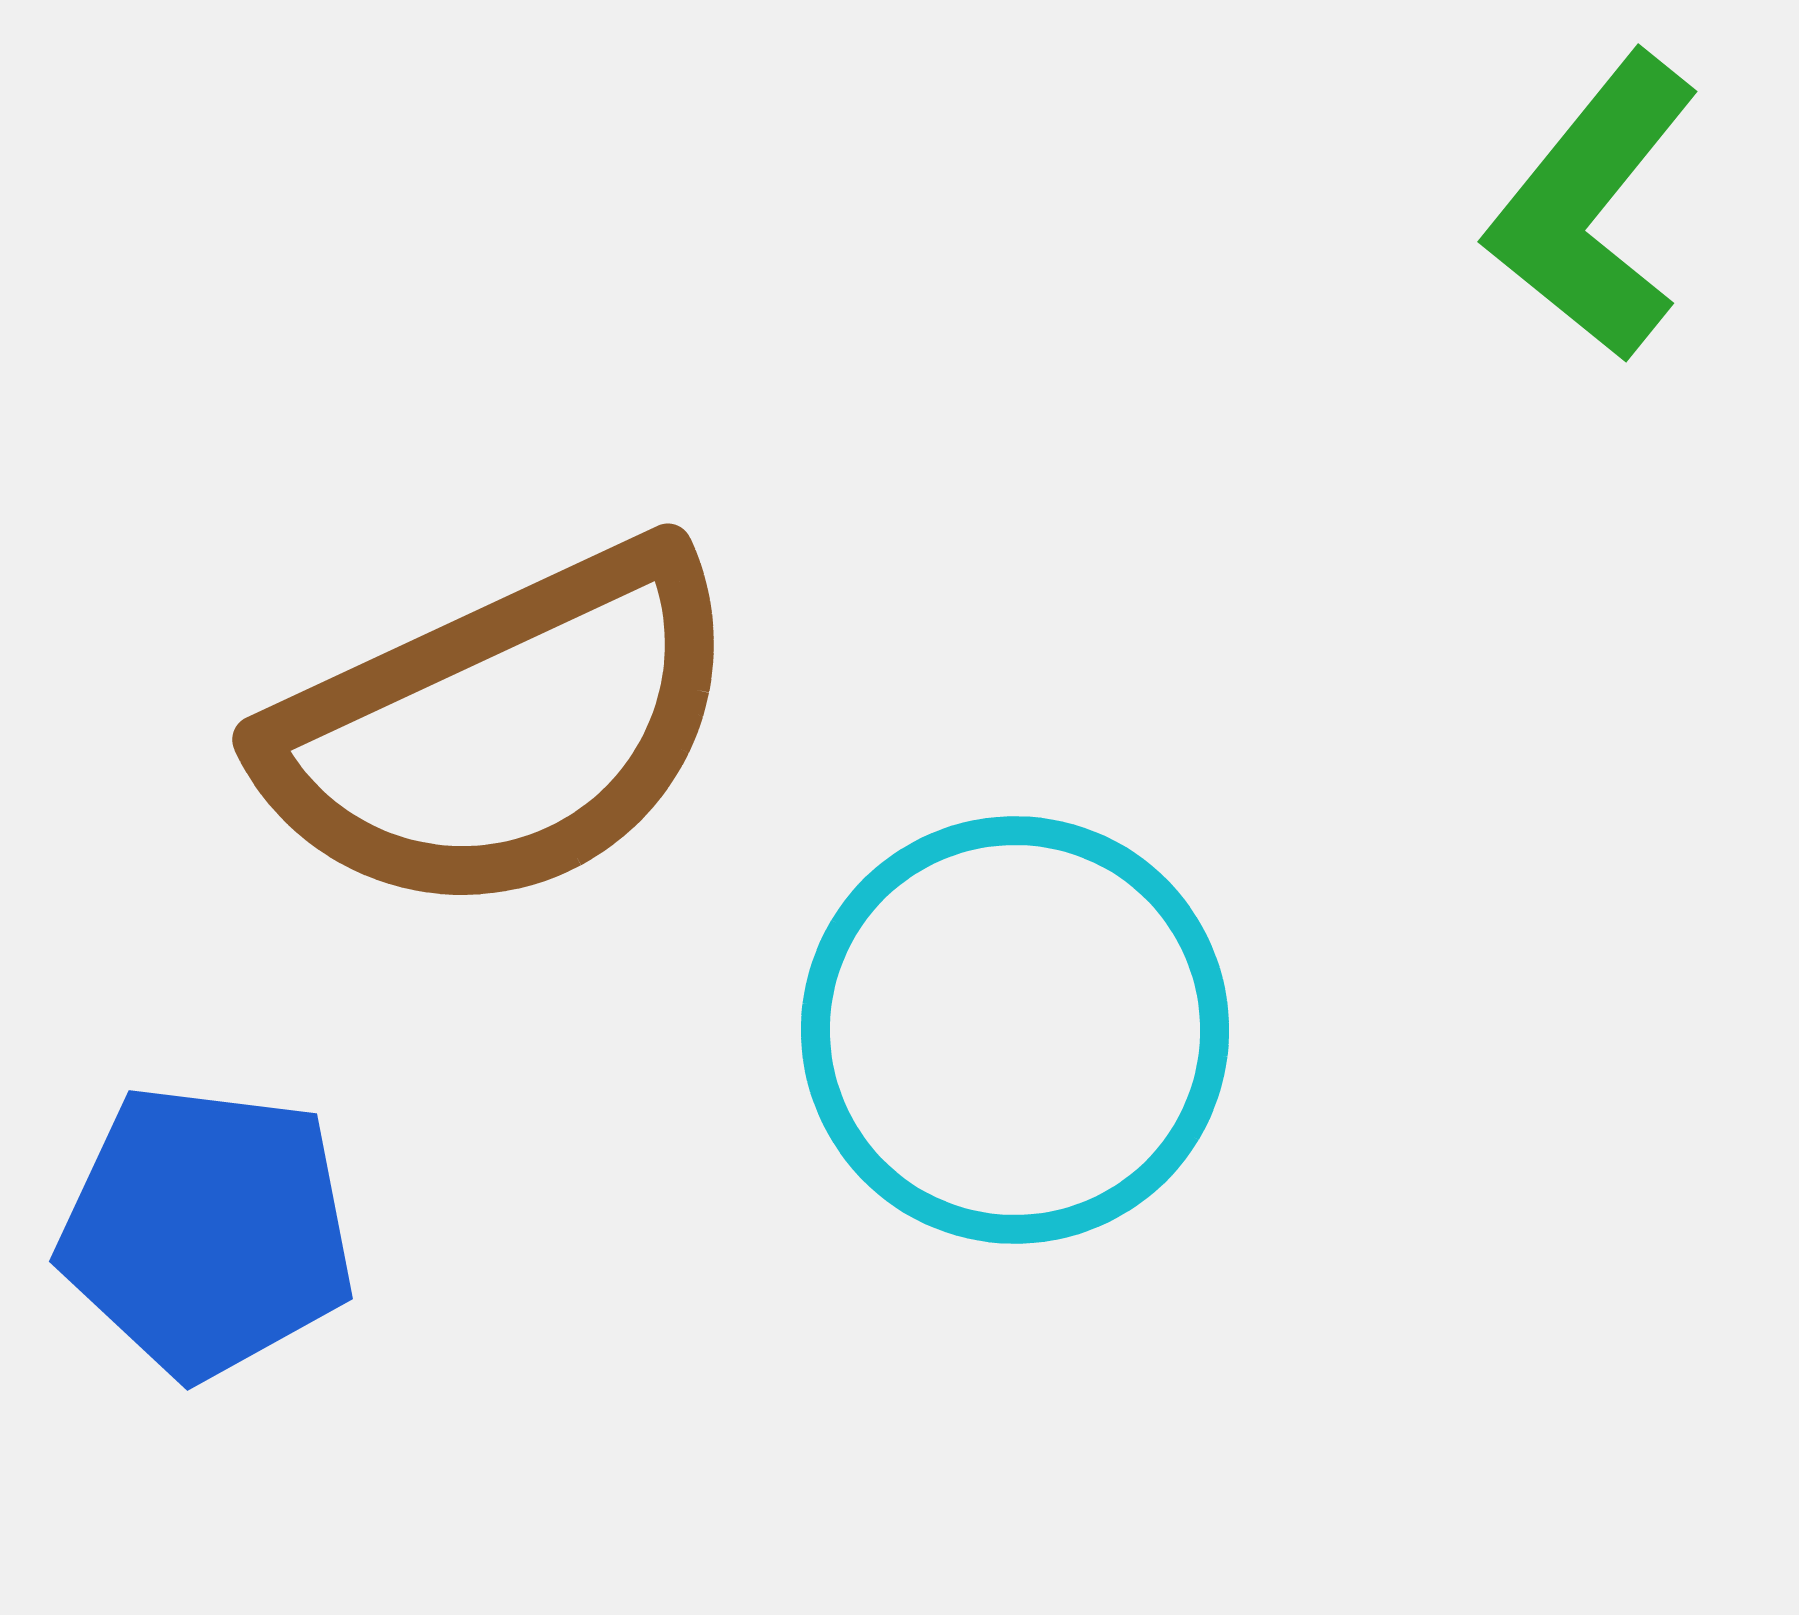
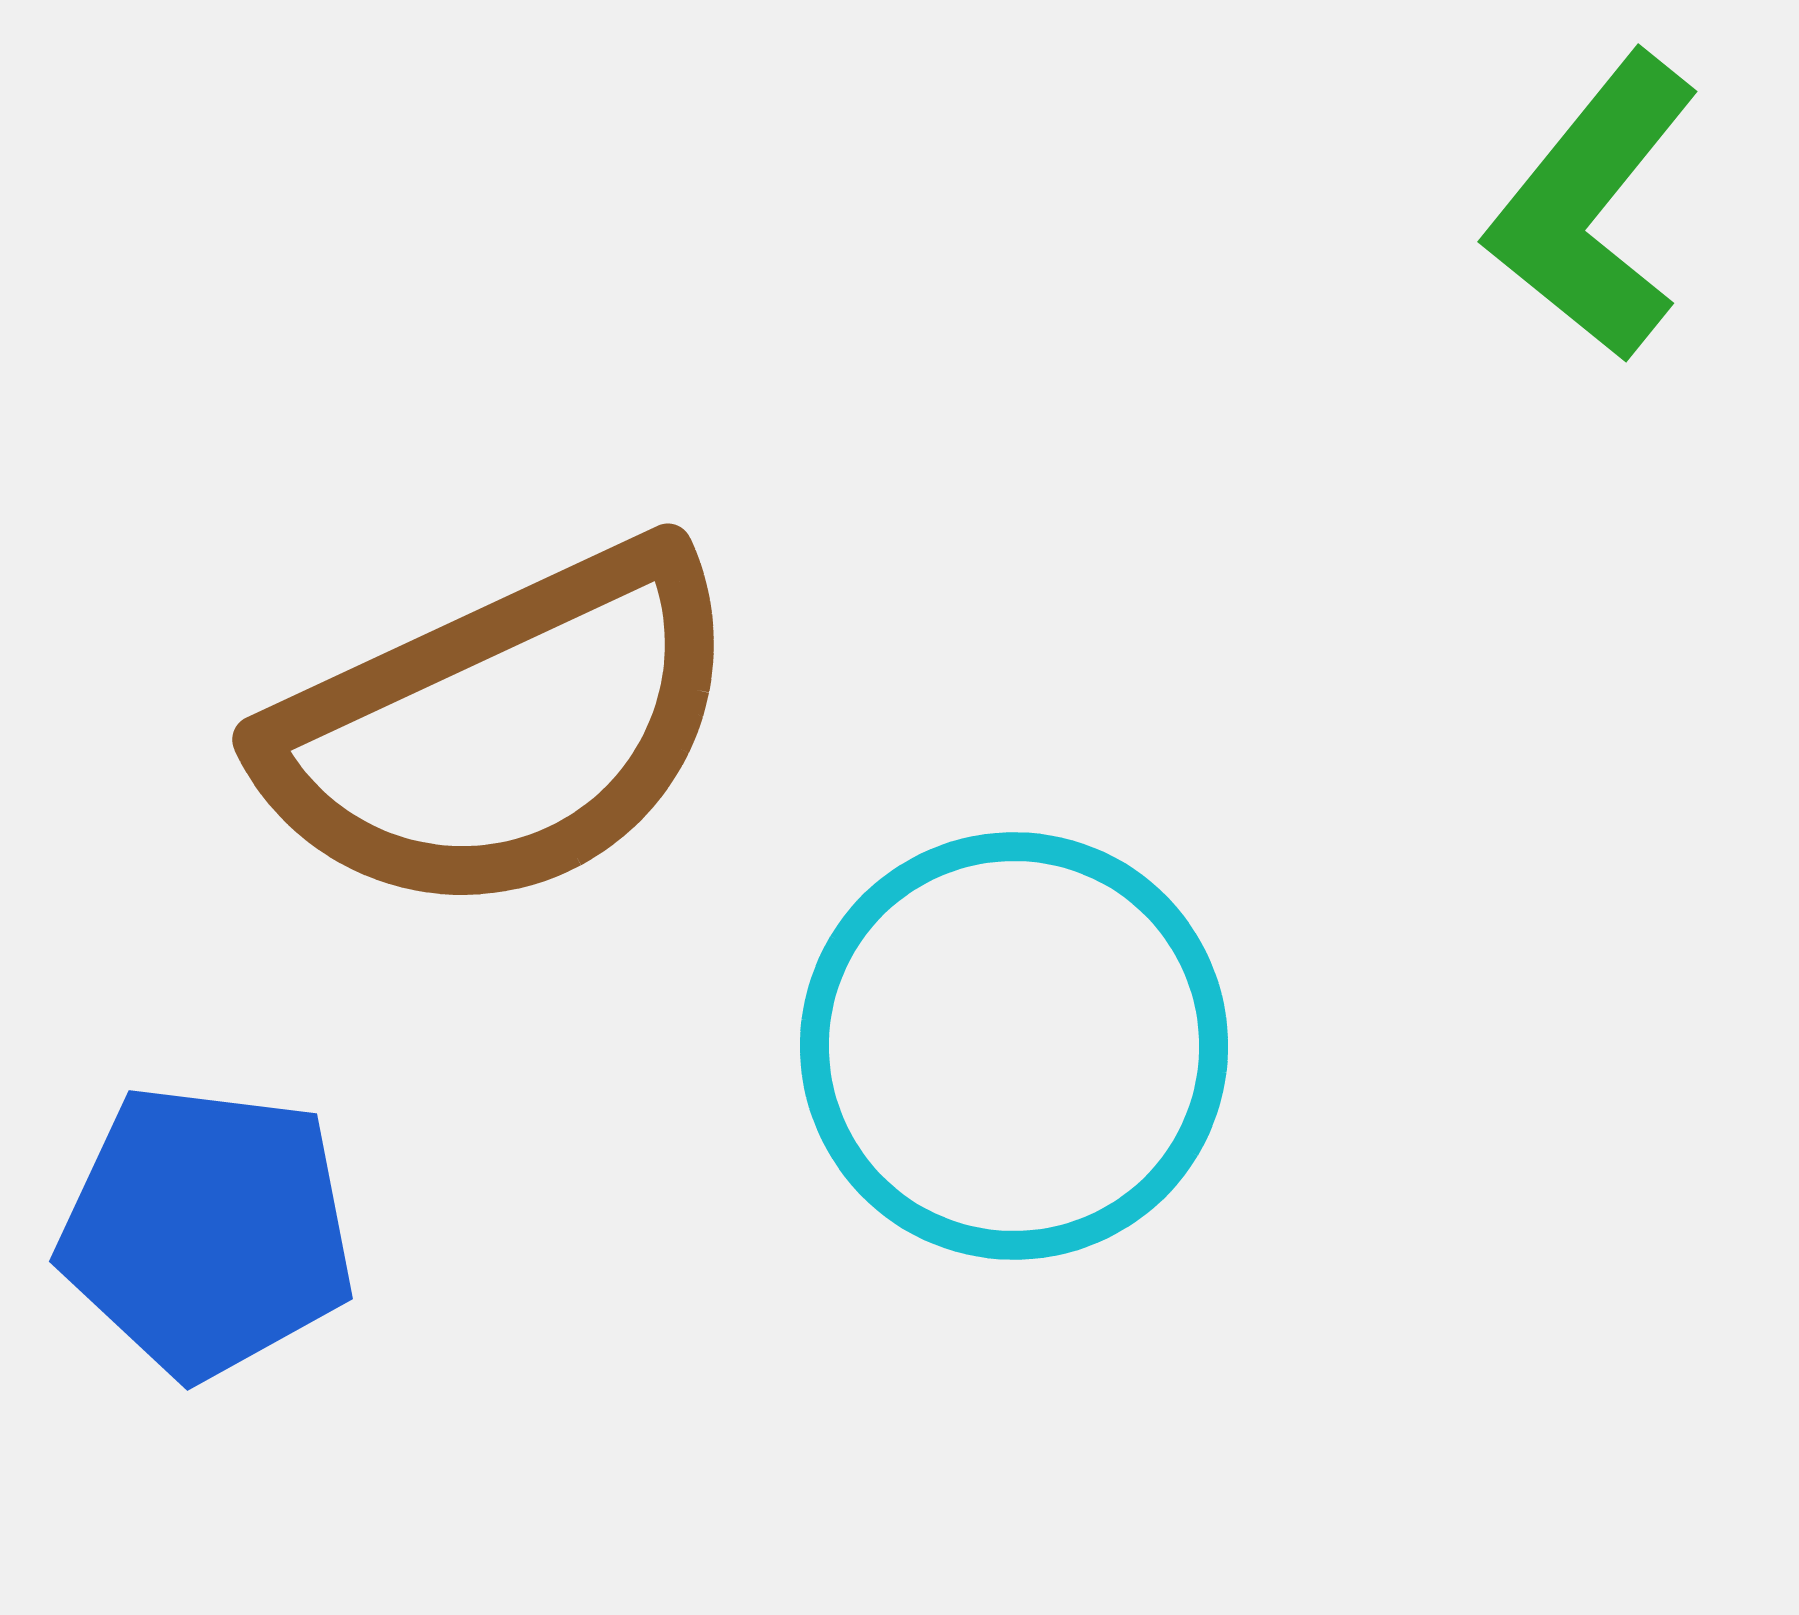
cyan circle: moved 1 px left, 16 px down
